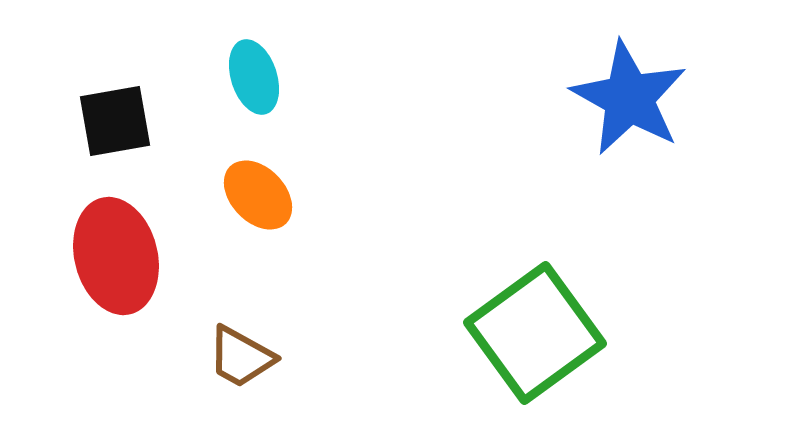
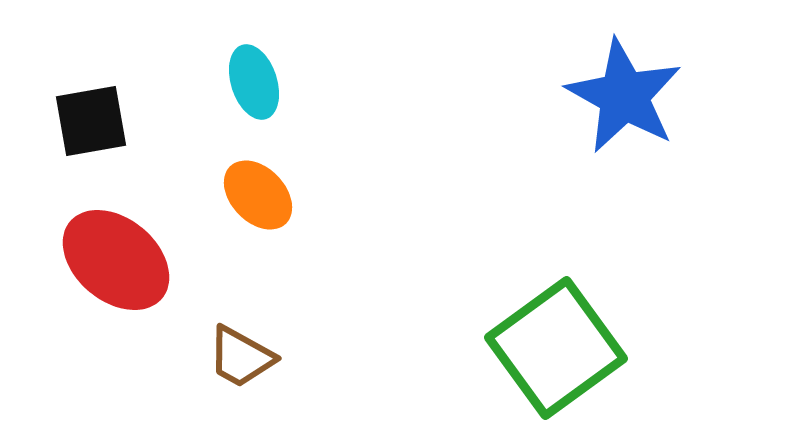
cyan ellipse: moved 5 px down
blue star: moved 5 px left, 2 px up
black square: moved 24 px left
red ellipse: moved 4 px down; rotated 36 degrees counterclockwise
green square: moved 21 px right, 15 px down
